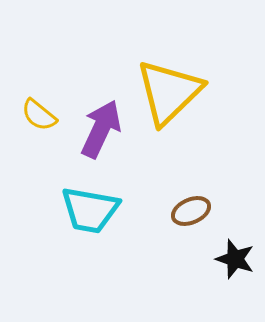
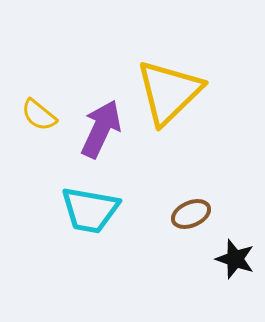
brown ellipse: moved 3 px down
